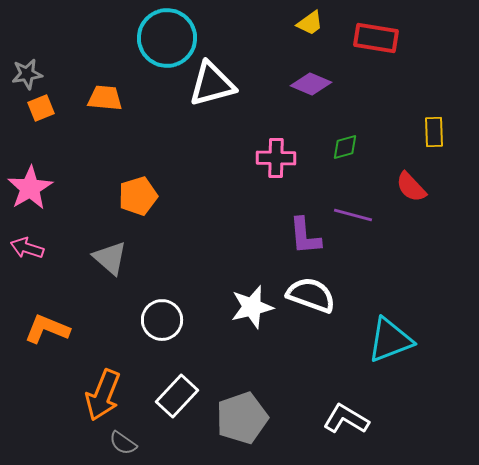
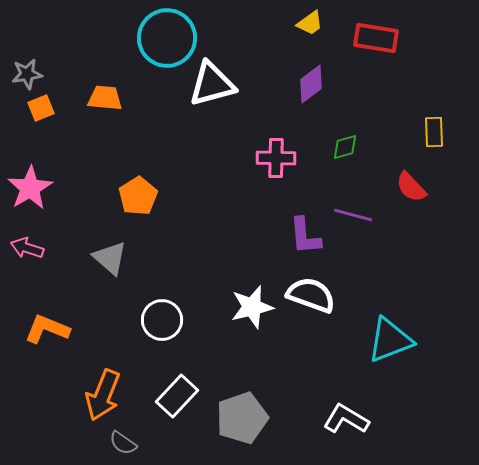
purple diamond: rotated 60 degrees counterclockwise
orange pentagon: rotated 15 degrees counterclockwise
